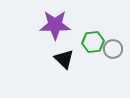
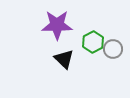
purple star: moved 2 px right
green hexagon: rotated 20 degrees counterclockwise
